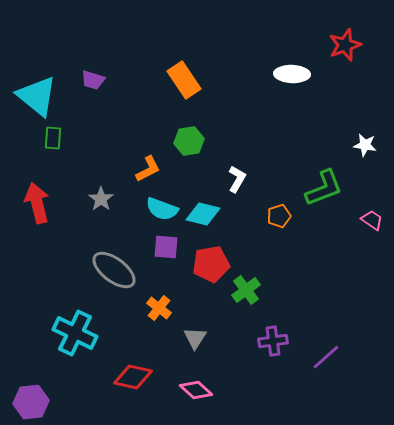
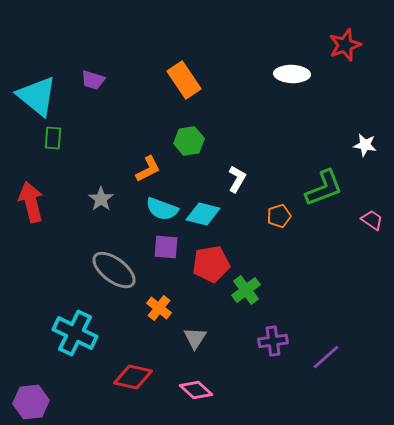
red arrow: moved 6 px left, 1 px up
